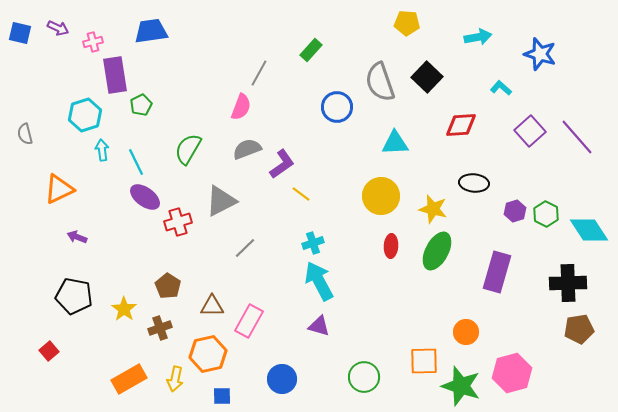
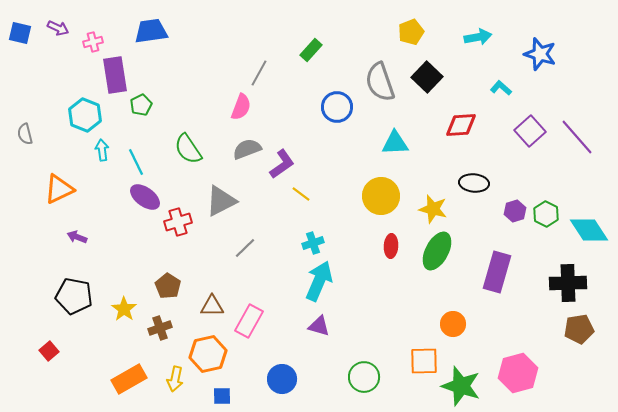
yellow pentagon at (407, 23): moved 4 px right, 9 px down; rotated 25 degrees counterclockwise
cyan hexagon at (85, 115): rotated 20 degrees counterclockwise
green semicircle at (188, 149): rotated 64 degrees counterclockwise
cyan arrow at (319, 281): rotated 51 degrees clockwise
orange circle at (466, 332): moved 13 px left, 8 px up
pink hexagon at (512, 373): moved 6 px right
